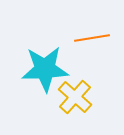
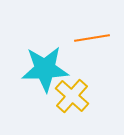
yellow cross: moved 3 px left, 1 px up
